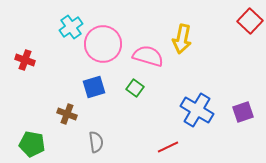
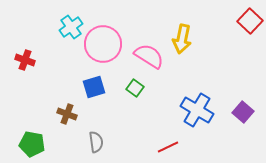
pink semicircle: moved 1 px right; rotated 16 degrees clockwise
purple square: rotated 30 degrees counterclockwise
